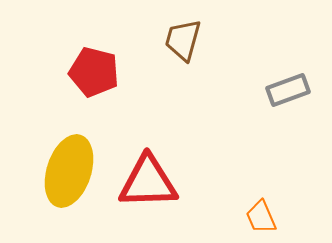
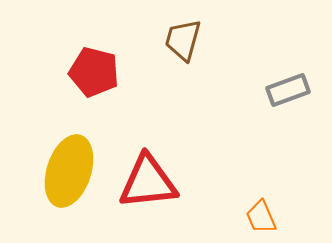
red triangle: rotated 4 degrees counterclockwise
